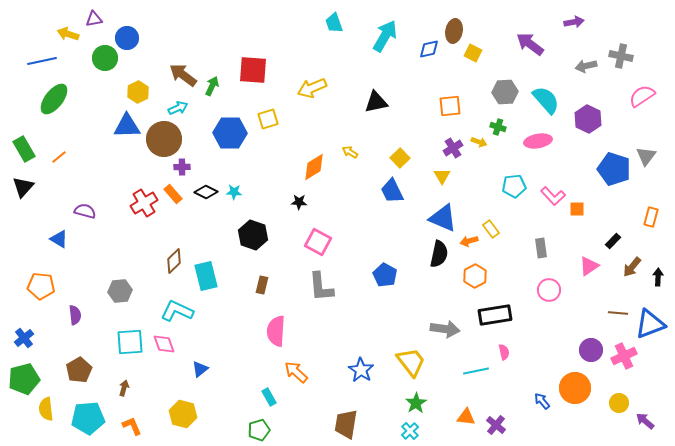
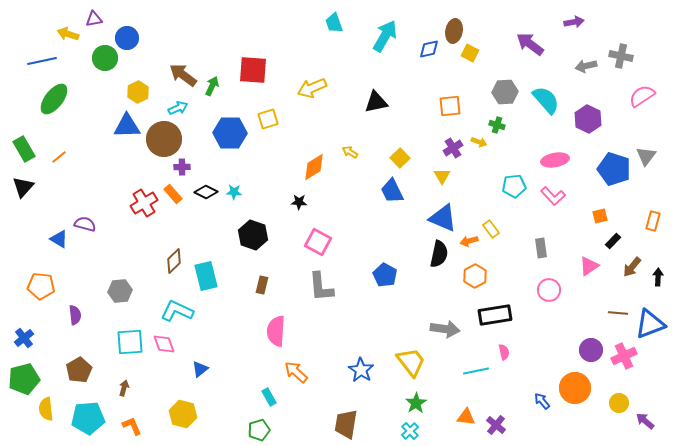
yellow square at (473, 53): moved 3 px left
green cross at (498, 127): moved 1 px left, 2 px up
pink ellipse at (538, 141): moved 17 px right, 19 px down
orange square at (577, 209): moved 23 px right, 7 px down; rotated 14 degrees counterclockwise
purple semicircle at (85, 211): moved 13 px down
orange rectangle at (651, 217): moved 2 px right, 4 px down
